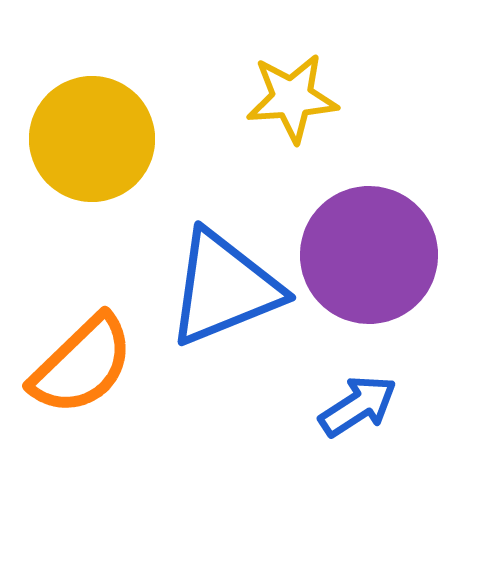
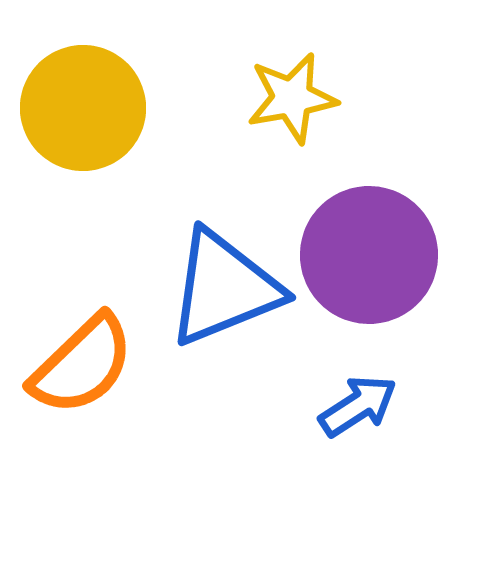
yellow star: rotated 6 degrees counterclockwise
yellow circle: moved 9 px left, 31 px up
